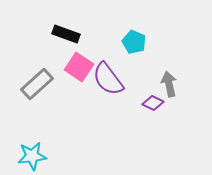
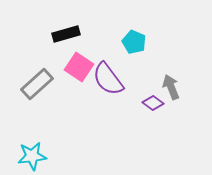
black rectangle: rotated 36 degrees counterclockwise
gray arrow: moved 2 px right, 3 px down; rotated 10 degrees counterclockwise
purple diamond: rotated 10 degrees clockwise
